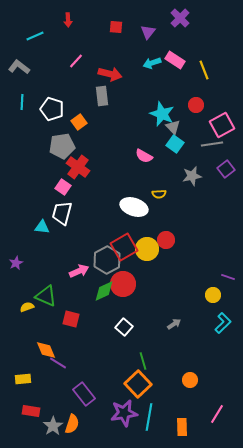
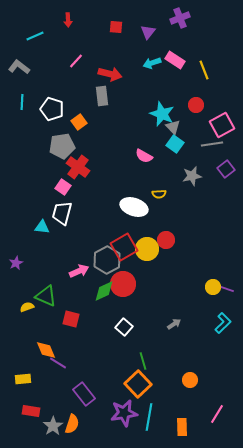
purple cross at (180, 18): rotated 24 degrees clockwise
purple line at (228, 277): moved 1 px left, 12 px down
yellow circle at (213, 295): moved 8 px up
